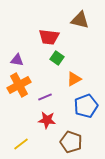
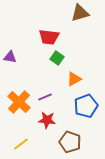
brown triangle: moved 7 px up; rotated 30 degrees counterclockwise
purple triangle: moved 7 px left, 3 px up
orange cross: moved 17 px down; rotated 20 degrees counterclockwise
brown pentagon: moved 1 px left
